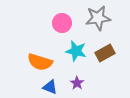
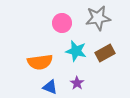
orange semicircle: rotated 25 degrees counterclockwise
